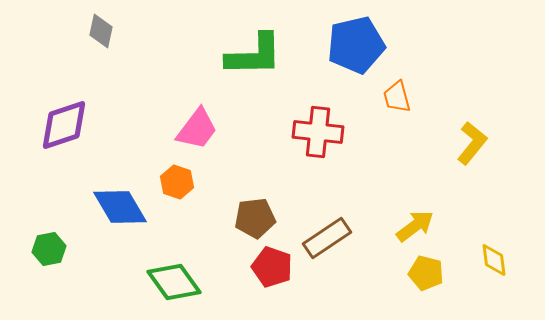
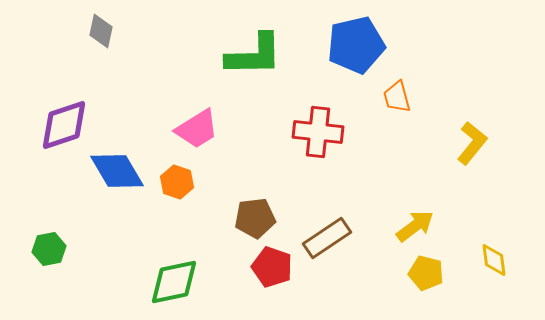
pink trapezoid: rotated 21 degrees clockwise
blue diamond: moved 3 px left, 36 px up
green diamond: rotated 66 degrees counterclockwise
